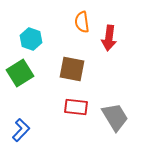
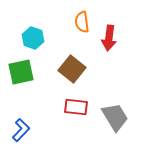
cyan hexagon: moved 2 px right, 1 px up
brown square: rotated 28 degrees clockwise
green square: moved 1 px right, 1 px up; rotated 20 degrees clockwise
